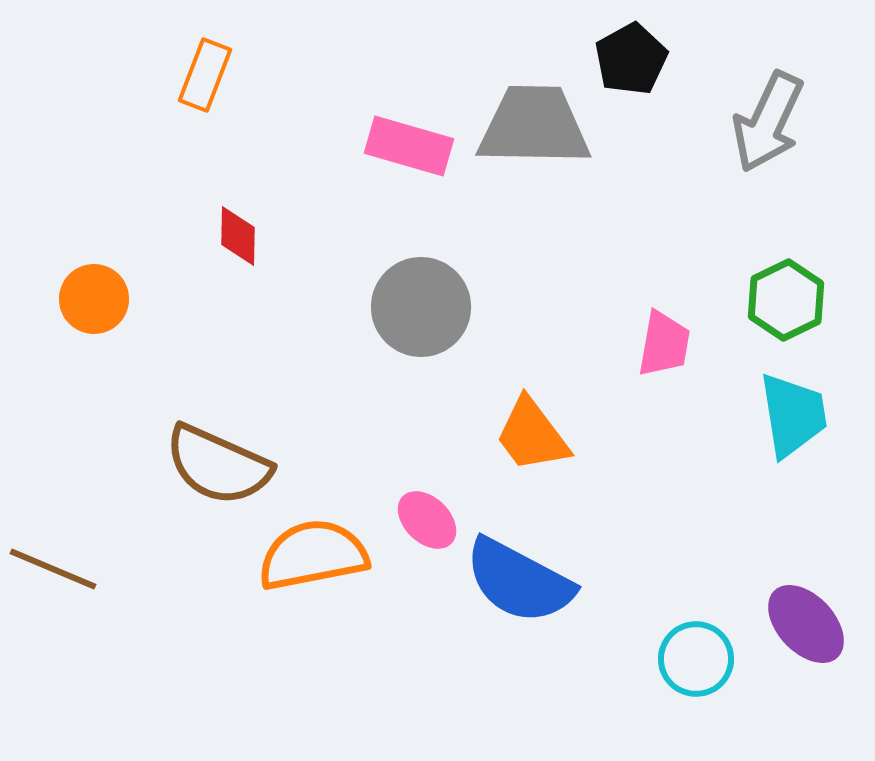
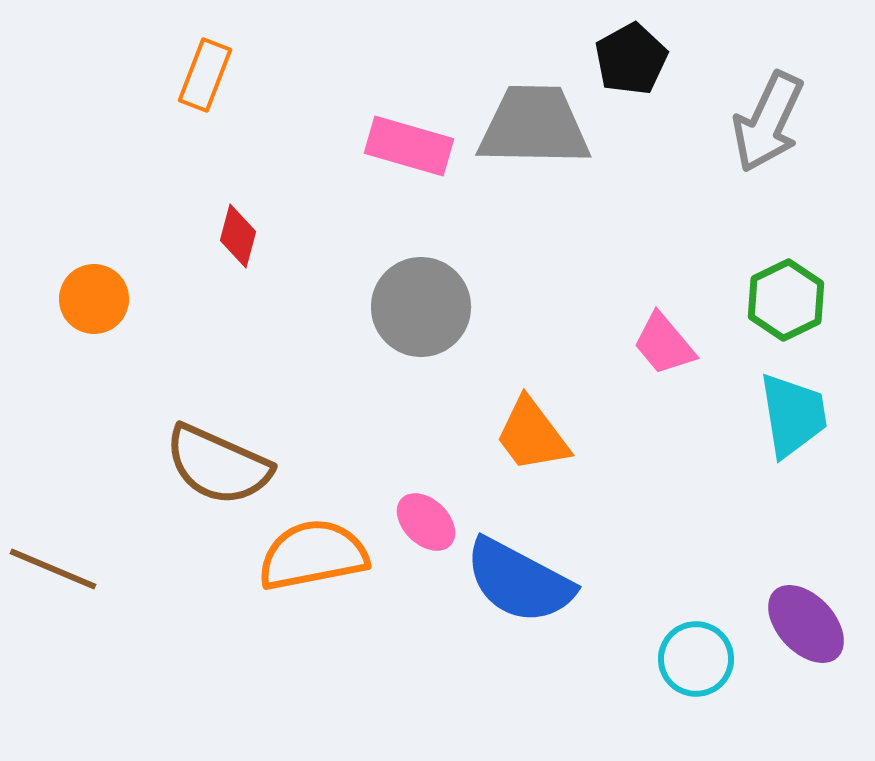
red diamond: rotated 14 degrees clockwise
pink trapezoid: rotated 130 degrees clockwise
pink ellipse: moved 1 px left, 2 px down
